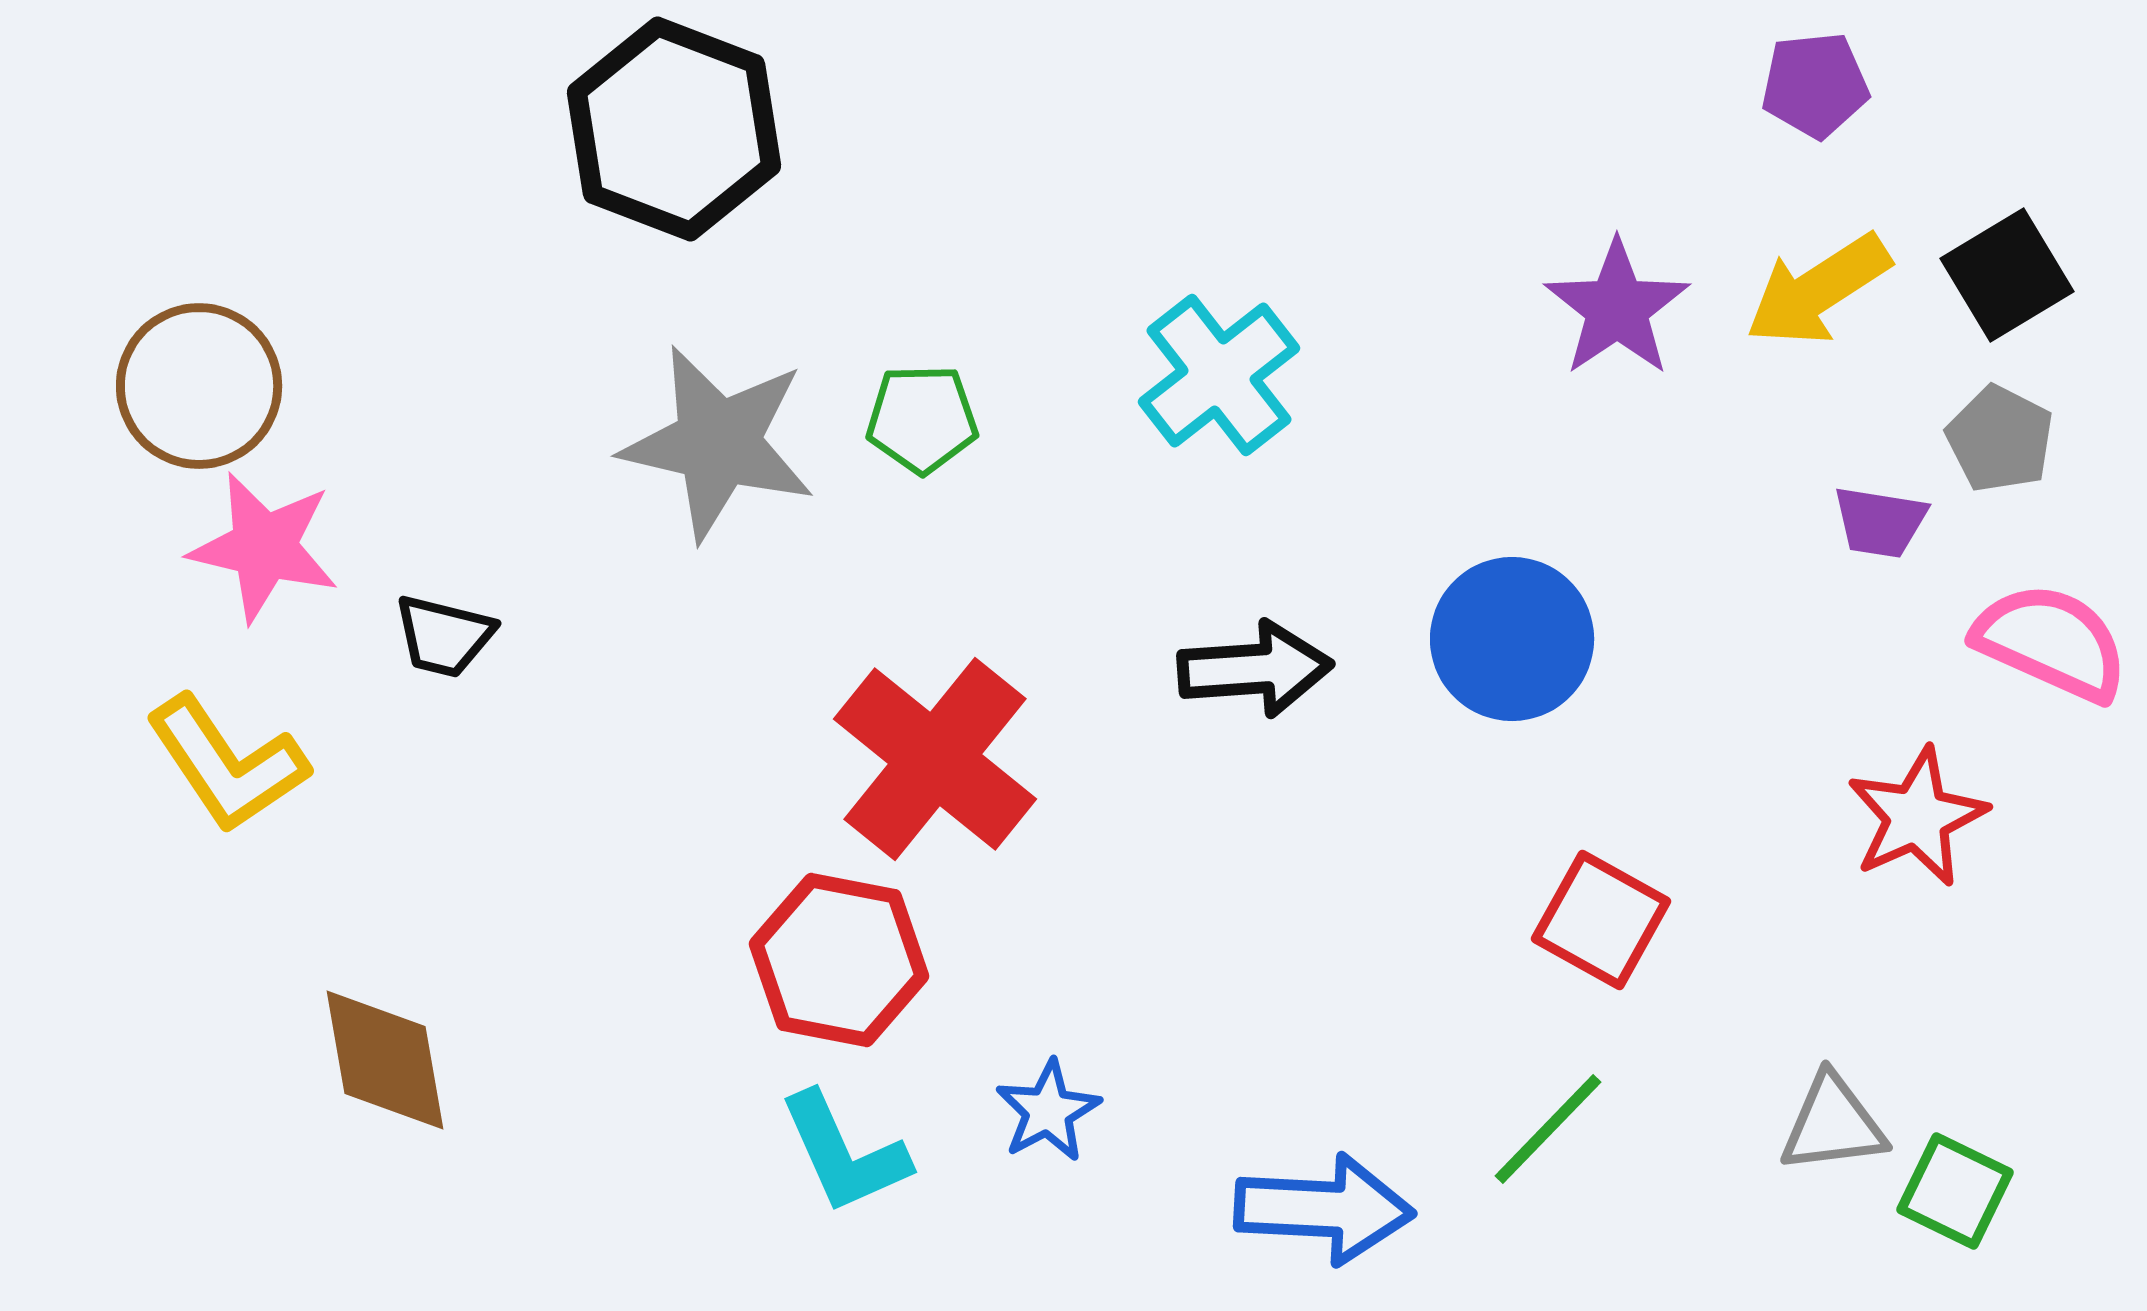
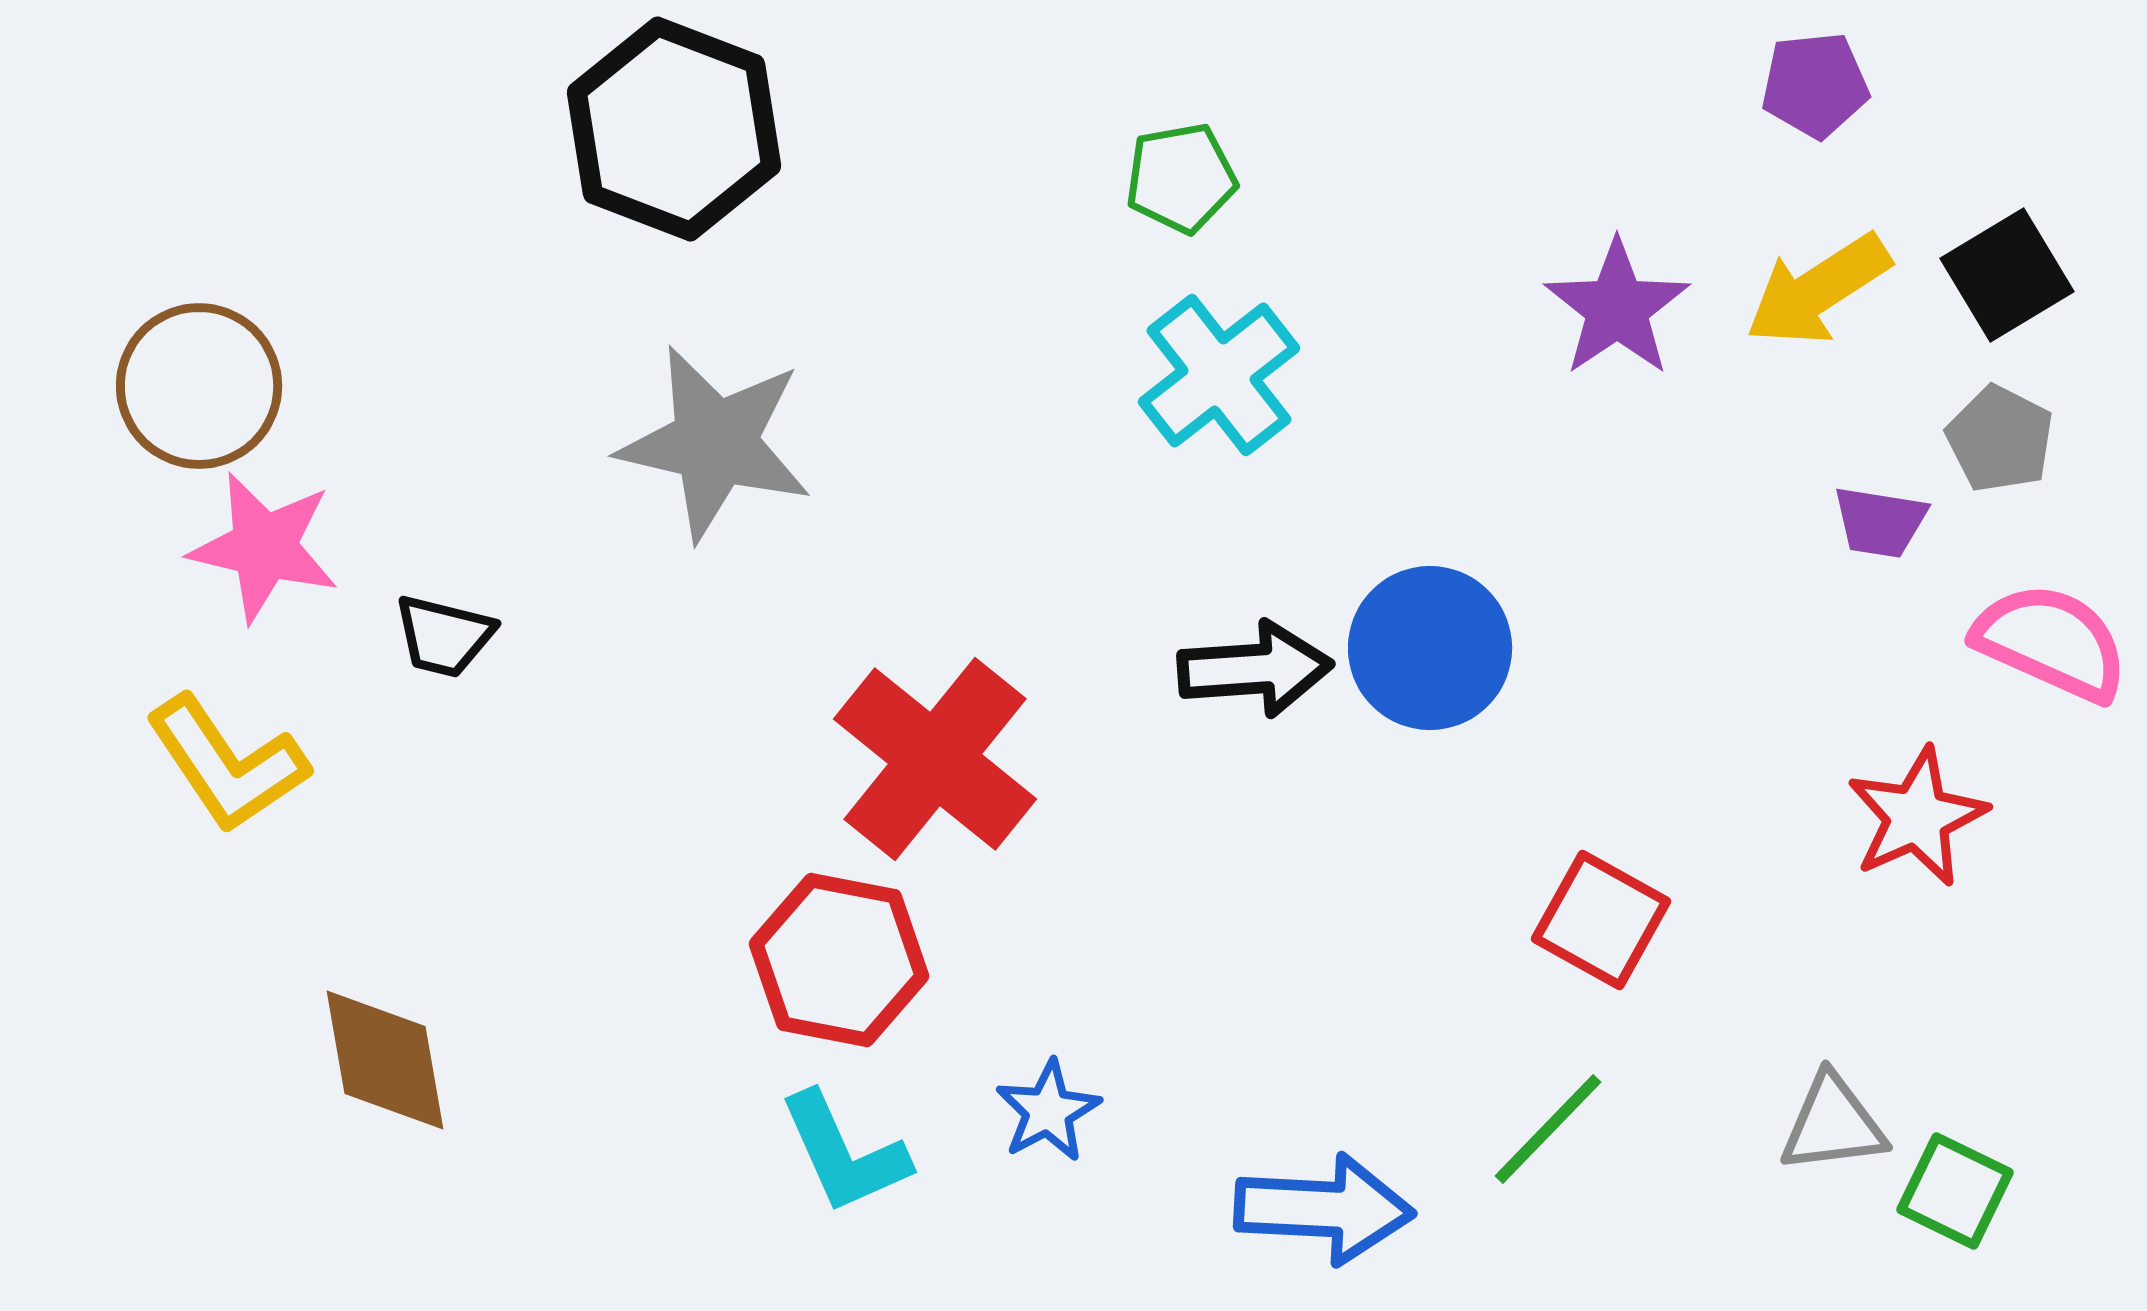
green pentagon: moved 259 px right, 241 px up; rotated 9 degrees counterclockwise
gray star: moved 3 px left
blue circle: moved 82 px left, 9 px down
